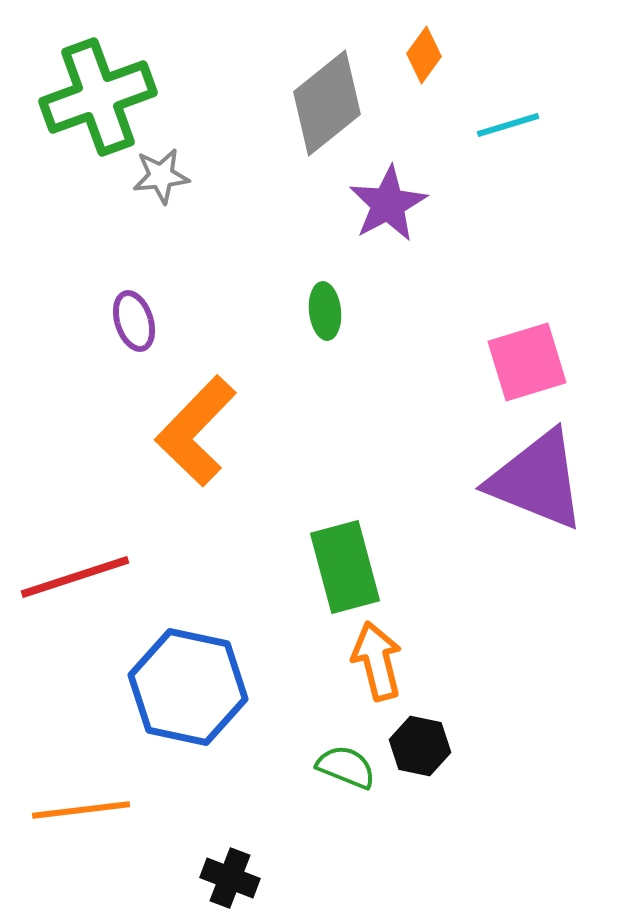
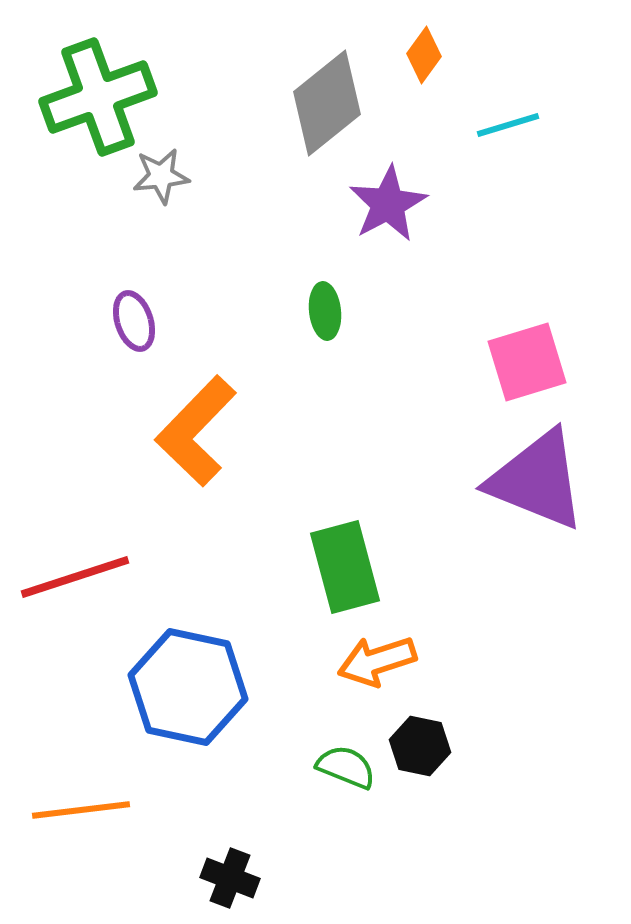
orange arrow: rotated 94 degrees counterclockwise
